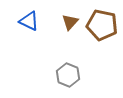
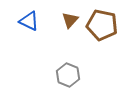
brown triangle: moved 2 px up
